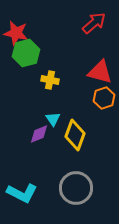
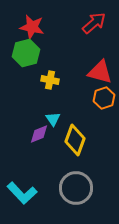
red star: moved 16 px right, 6 px up
yellow diamond: moved 5 px down
cyan L-shape: rotated 20 degrees clockwise
